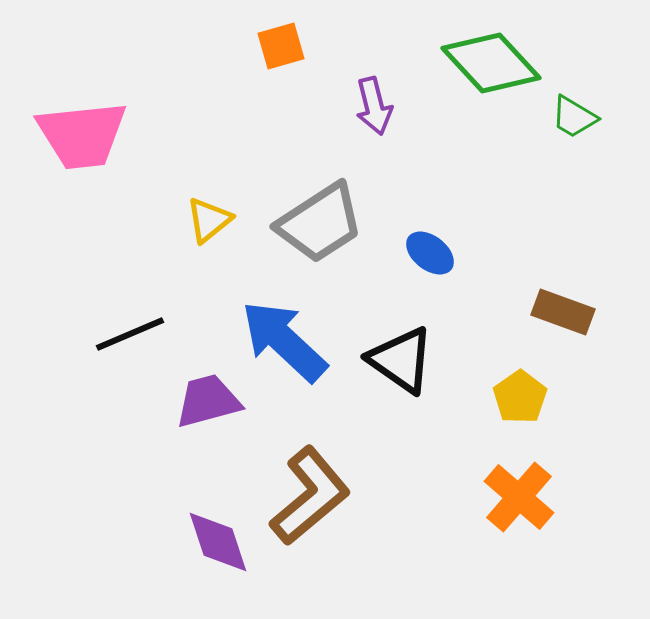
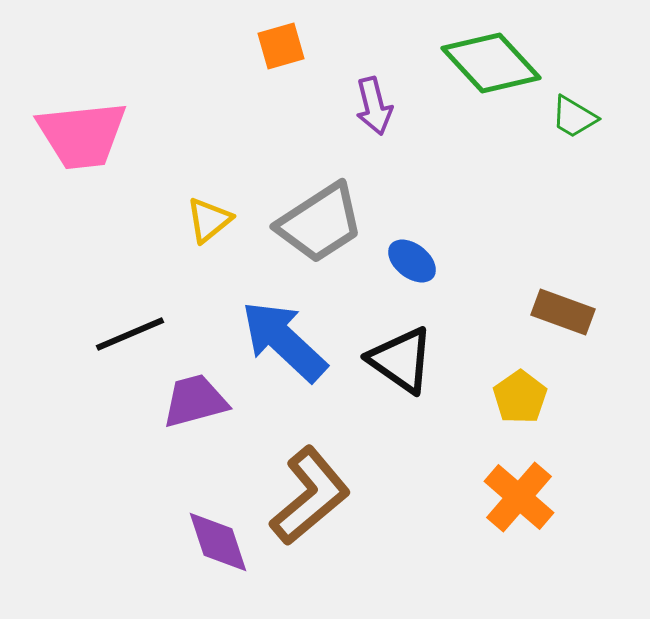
blue ellipse: moved 18 px left, 8 px down
purple trapezoid: moved 13 px left
